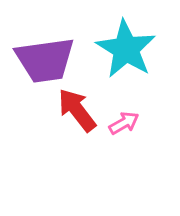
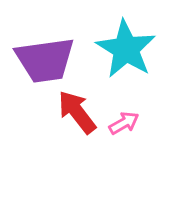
red arrow: moved 2 px down
